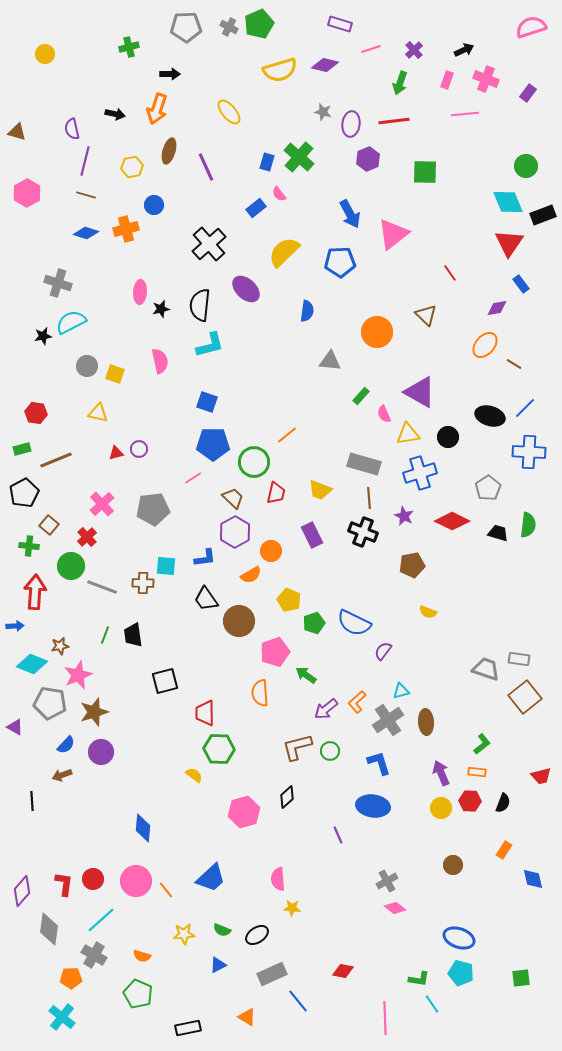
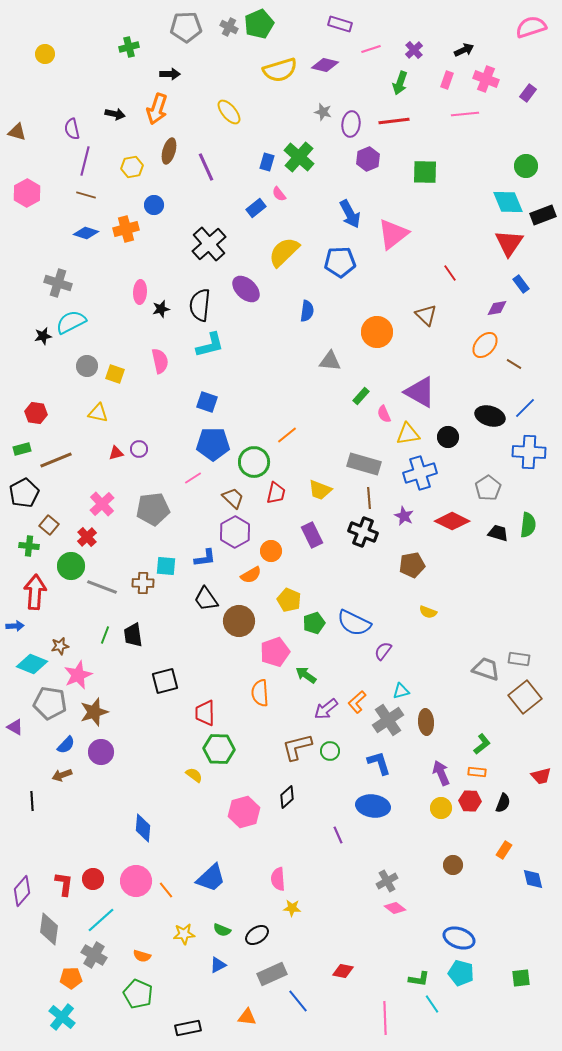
orange triangle at (247, 1017): rotated 24 degrees counterclockwise
